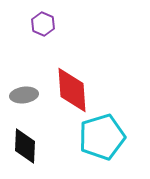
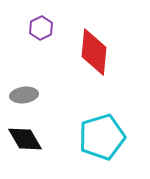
purple hexagon: moved 2 px left, 4 px down; rotated 10 degrees clockwise
red diamond: moved 22 px right, 38 px up; rotated 9 degrees clockwise
black diamond: moved 7 px up; rotated 33 degrees counterclockwise
